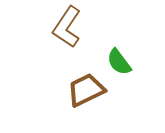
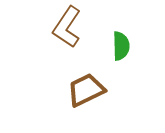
green semicircle: moved 2 px right, 16 px up; rotated 144 degrees counterclockwise
